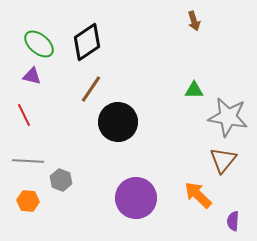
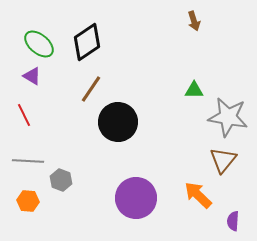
purple triangle: rotated 18 degrees clockwise
